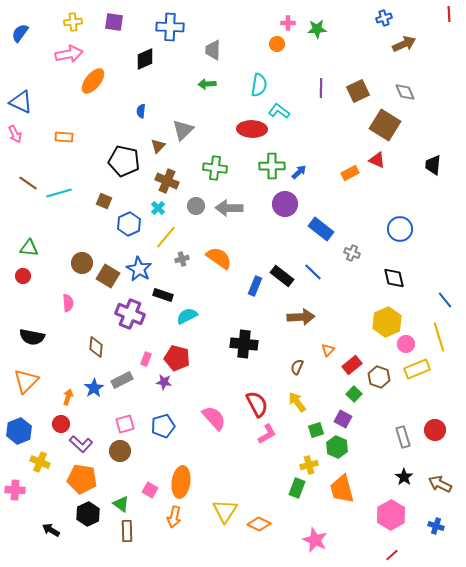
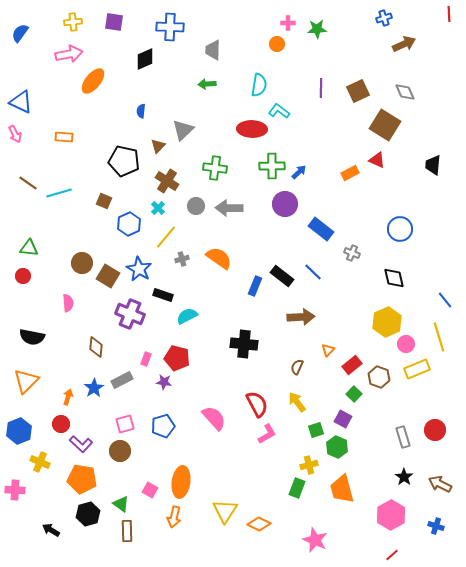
brown cross at (167, 181): rotated 10 degrees clockwise
black hexagon at (88, 514): rotated 10 degrees clockwise
